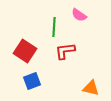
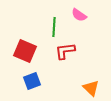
red square: rotated 10 degrees counterclockwise
orange triangle: rotated 30 degrees clockwise
